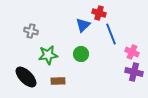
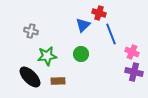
green star: moved 1 px left, 1 px down
black ellipse: moved 4 px right
